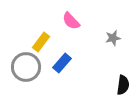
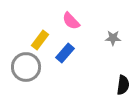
gray star: rotated 14 degrees clockwise
yellow rectangle: moved 1 px left, 2 px up
blue rectangle: moved 3 px right, 10 px up
